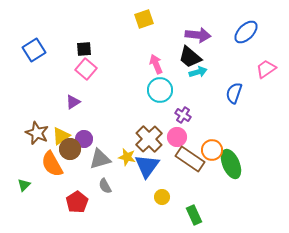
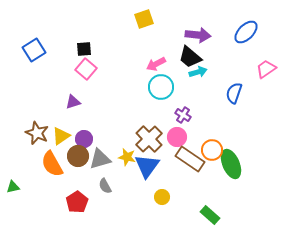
pink arrow: rotated 96 degrees counterclockwise
cyan circle: moved 1 px right, 3 px up
purple triangle: rotated 14 degrees clockwise
brown circle: moved 8 px right, 7 px down
green triangle: moved 11 px left, 2 px down; rotated 32 degrees clockwise
green rectangle: moved 16 px right; rotated 24 degrees counterclockwise
